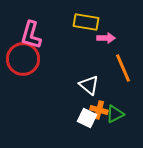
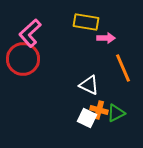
pink L-shape: moved 1 px left, 2 px up; rotated 32 degrees clockwise
white triangle: rotated 15 degrees counterclockwise
green triangle: moved 1 px right, 1 px up
